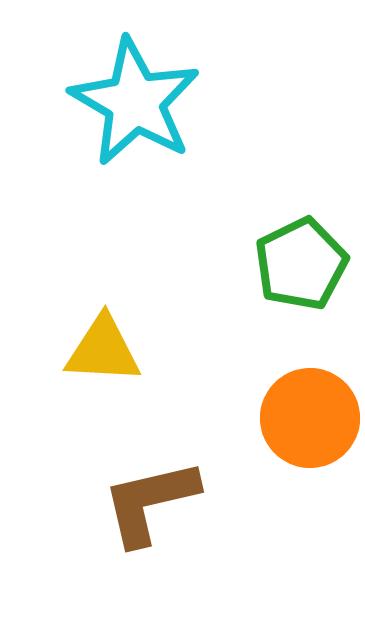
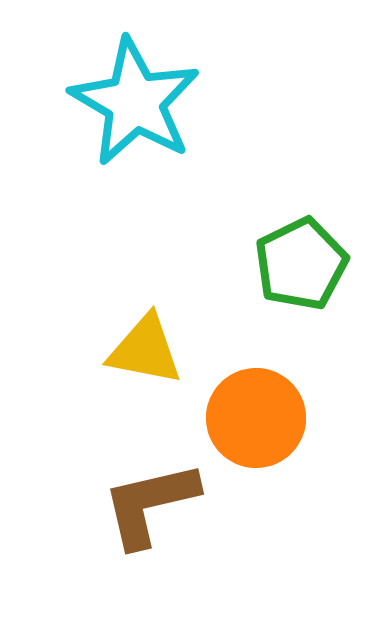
yellow triangle: moved 42 px right; rotated 8 degrees clockwise
orange circle: moved 54 px left
brown L-shape: moved 2 px down
